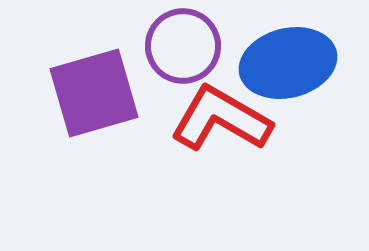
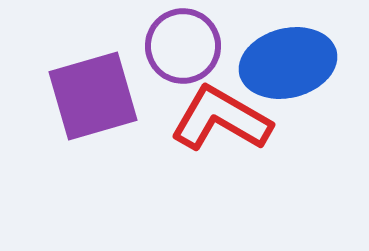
purple square: moved 1 px left, 3 px down
